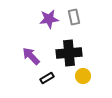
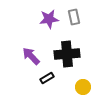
black cross: moved 2 px left, 1 px down
yellow circle: moved 11 px down
